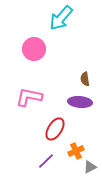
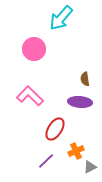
pink L-shape: moved 1 px right, 1 px up; rotated 32 degrees clockwise
